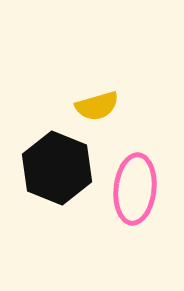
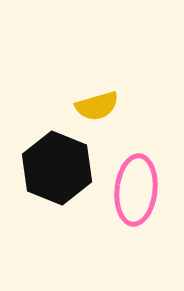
pink ellipse: moved 1 px right, 1 px down
